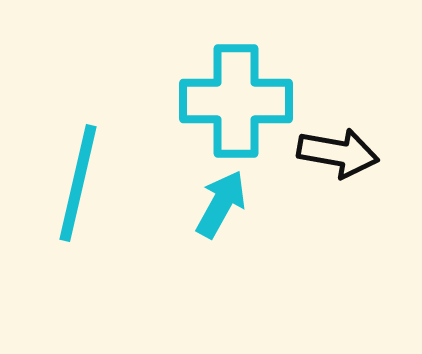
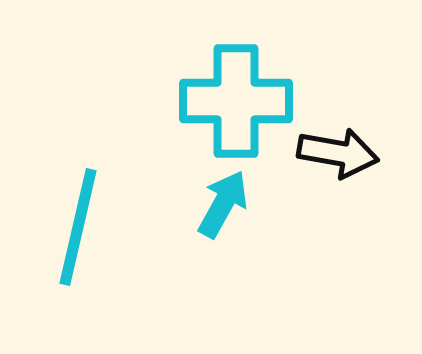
cyan line: moved 44 px down
cyan arrow: moved 2 px right
